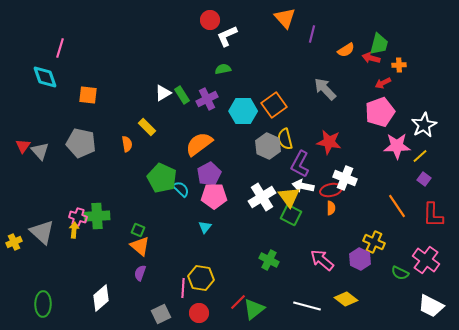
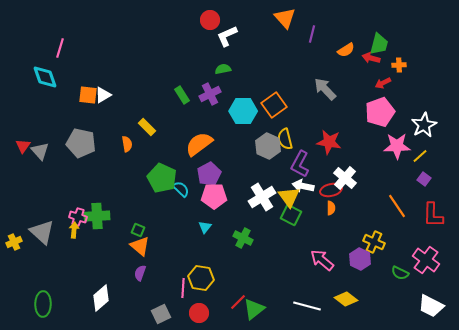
white triangle at (163, 93): moved 60 px left, 2 px down
purple cross at (207, 99): moved 3 px right, 5 px up
white cross at (345, 178): rotated 20 degrees clockwise
green cross at (269, 260): moved 26 px left, 22 px up
